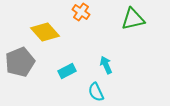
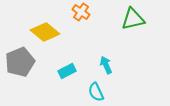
yellow diamond: rotated 8 degrees counterclockwise
